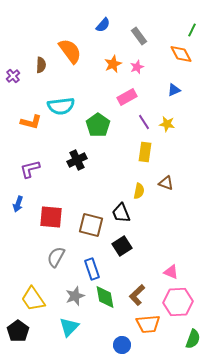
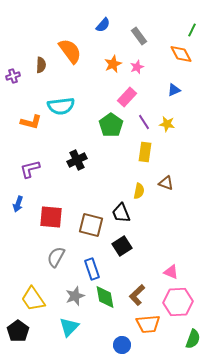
purple cross: rotated 24 degrees clockwise
pink rectangle: rotated 18 degrees counterclockwise
green pentagon: moved 13 px right
